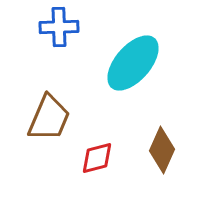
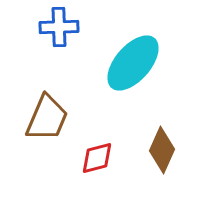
brown trapezoid: moved 2 px left
